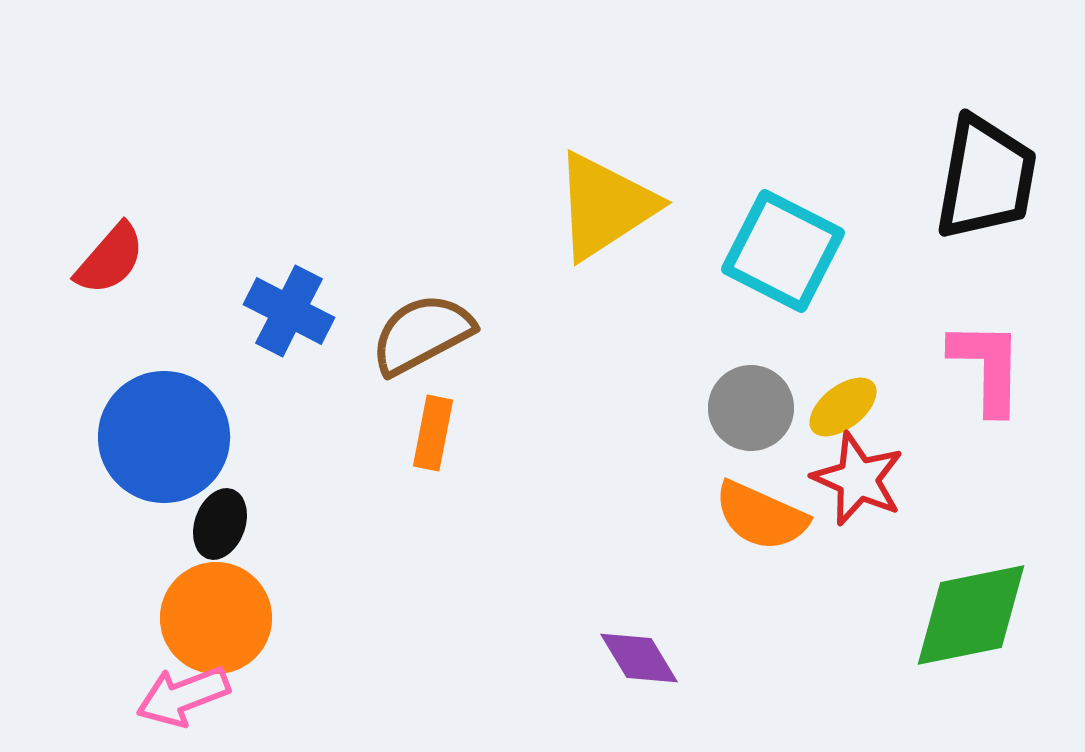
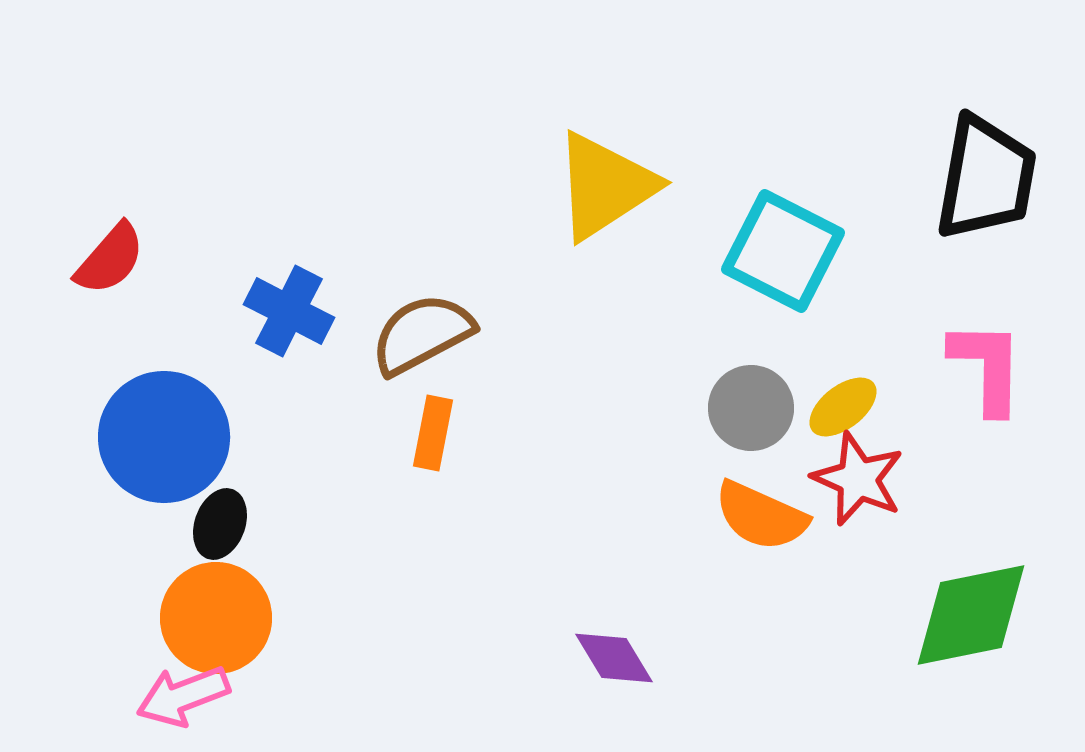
yellow triangle: moved 20 px up
purple diamond: moved 25 px left
